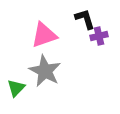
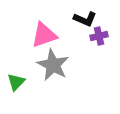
black L-shape: rotated 130 degrees clockwise
gray star: moved 8 px right, 6 px up
green triangle: moved 6 px up
